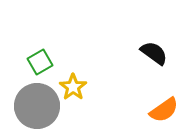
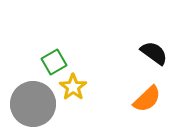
green square: moved 14 px right
gray circle: moved 4 px left, 2 px up
orange semicircle: moved 17 px left, 11 px up; rotated 8 degrees counterclockwise
